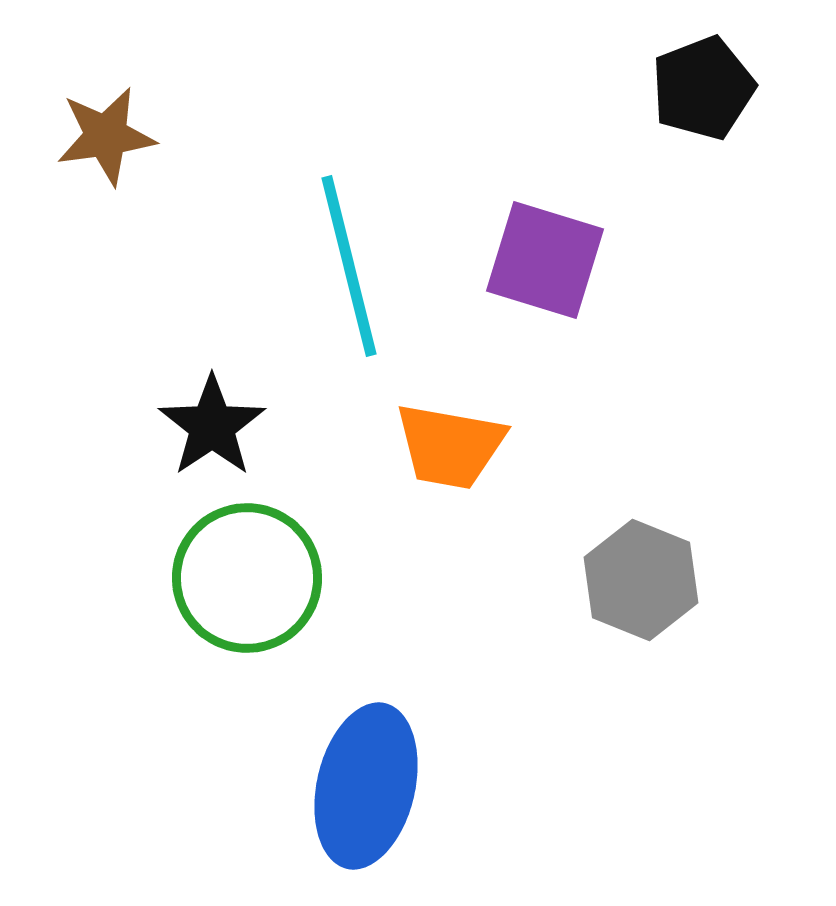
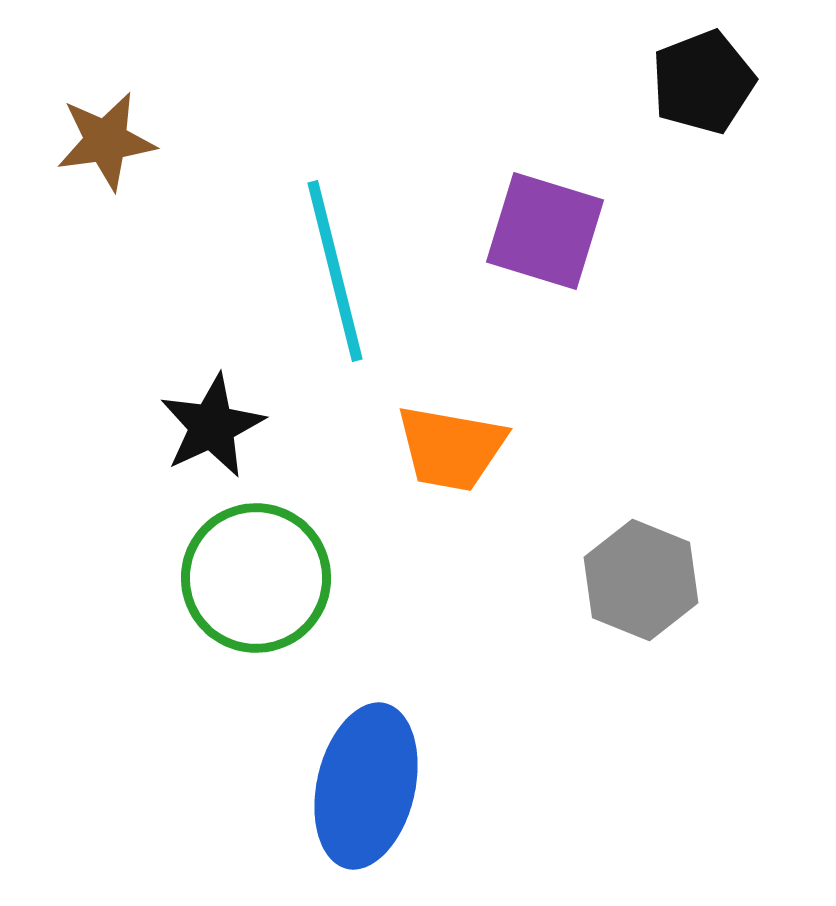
black pentagon: moved 6 px up
brown star: moved 5 px down
purple square: moved 29 px up
cyan line: moved 14 px left, 5 px down
black star: rotated 9 degrees clockwise
orange trapezoid: moved 1 px right, 2 px down
green circle: moved 9 px right
